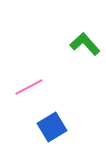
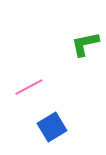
green L-shape: rotated 60 degrees counterclockwise
